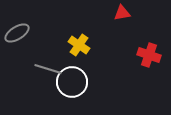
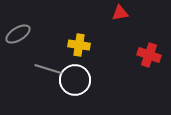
red triangle: moved 2 px left
gray ellipse: moved 1 px right, 1 px down
yellow cross: rotated 25 degrees counterclockwise
white circle: moved 3 px right, 2 px up
